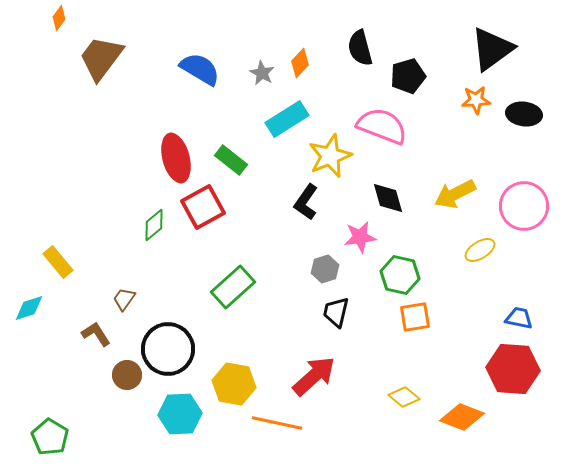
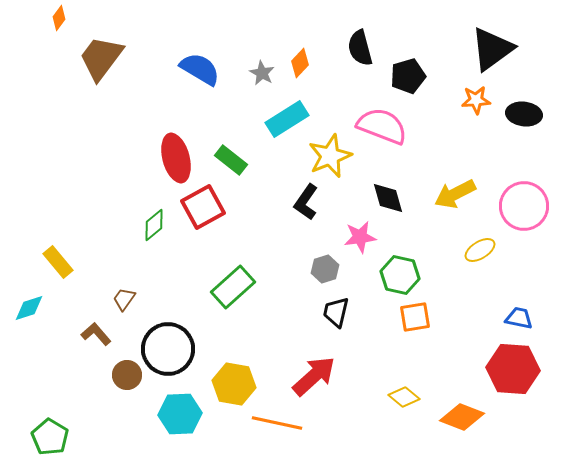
brown L-shape at (96, 334): rotated 8 degrees counterclockwise
